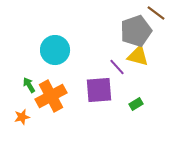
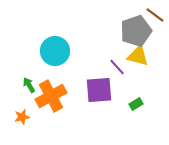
brown line: moved 1 px left, 2 px down
cyan circle: moved 1 px down
